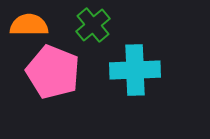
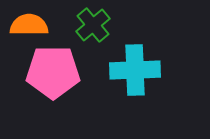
pink pentagon: rotated 22 degrees counterclockwise
